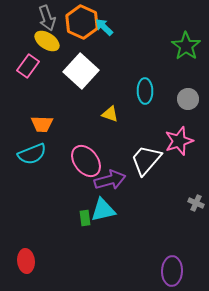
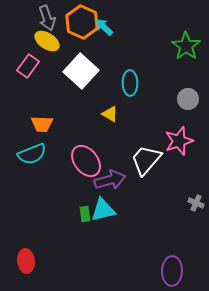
cyan ellipse: moved 15 px left, 8 px up
yellow triangle: rotated 12 degrees clockwise
green rectangle: moved 4 px up
